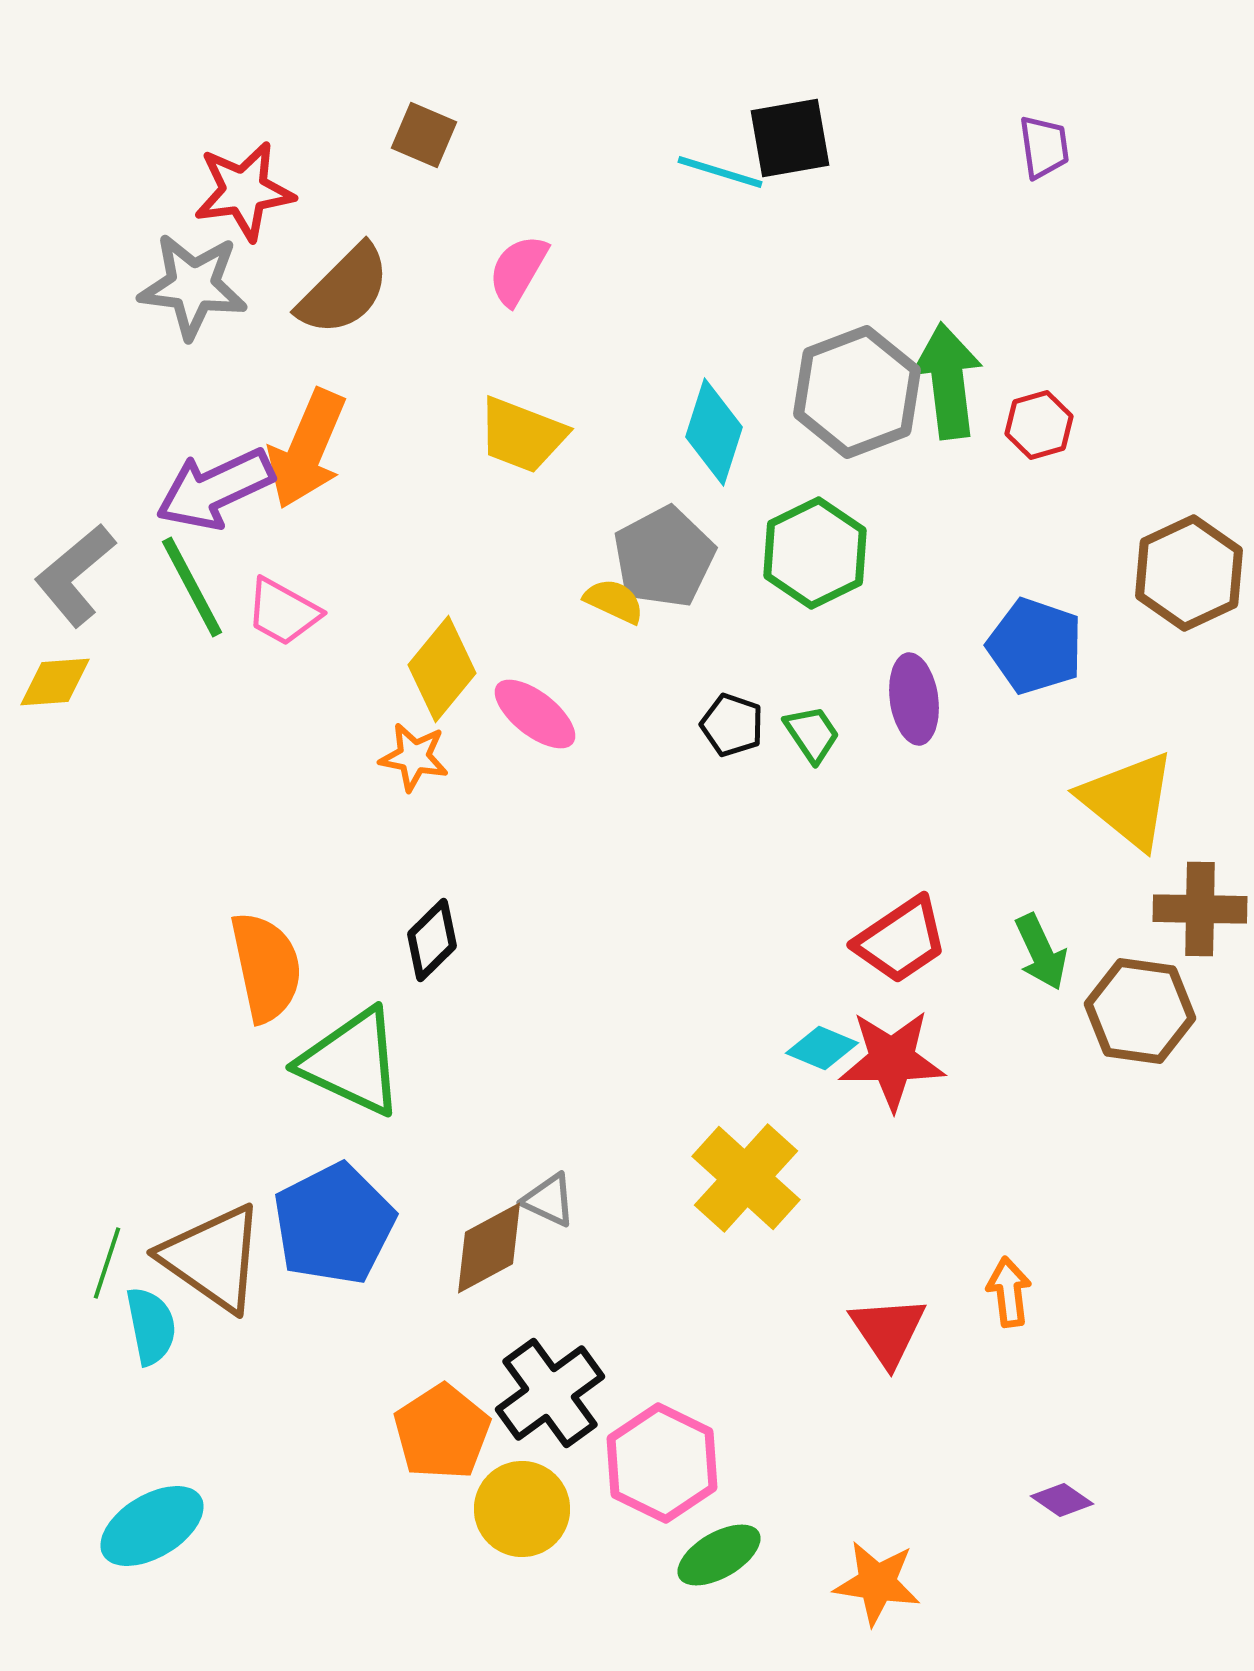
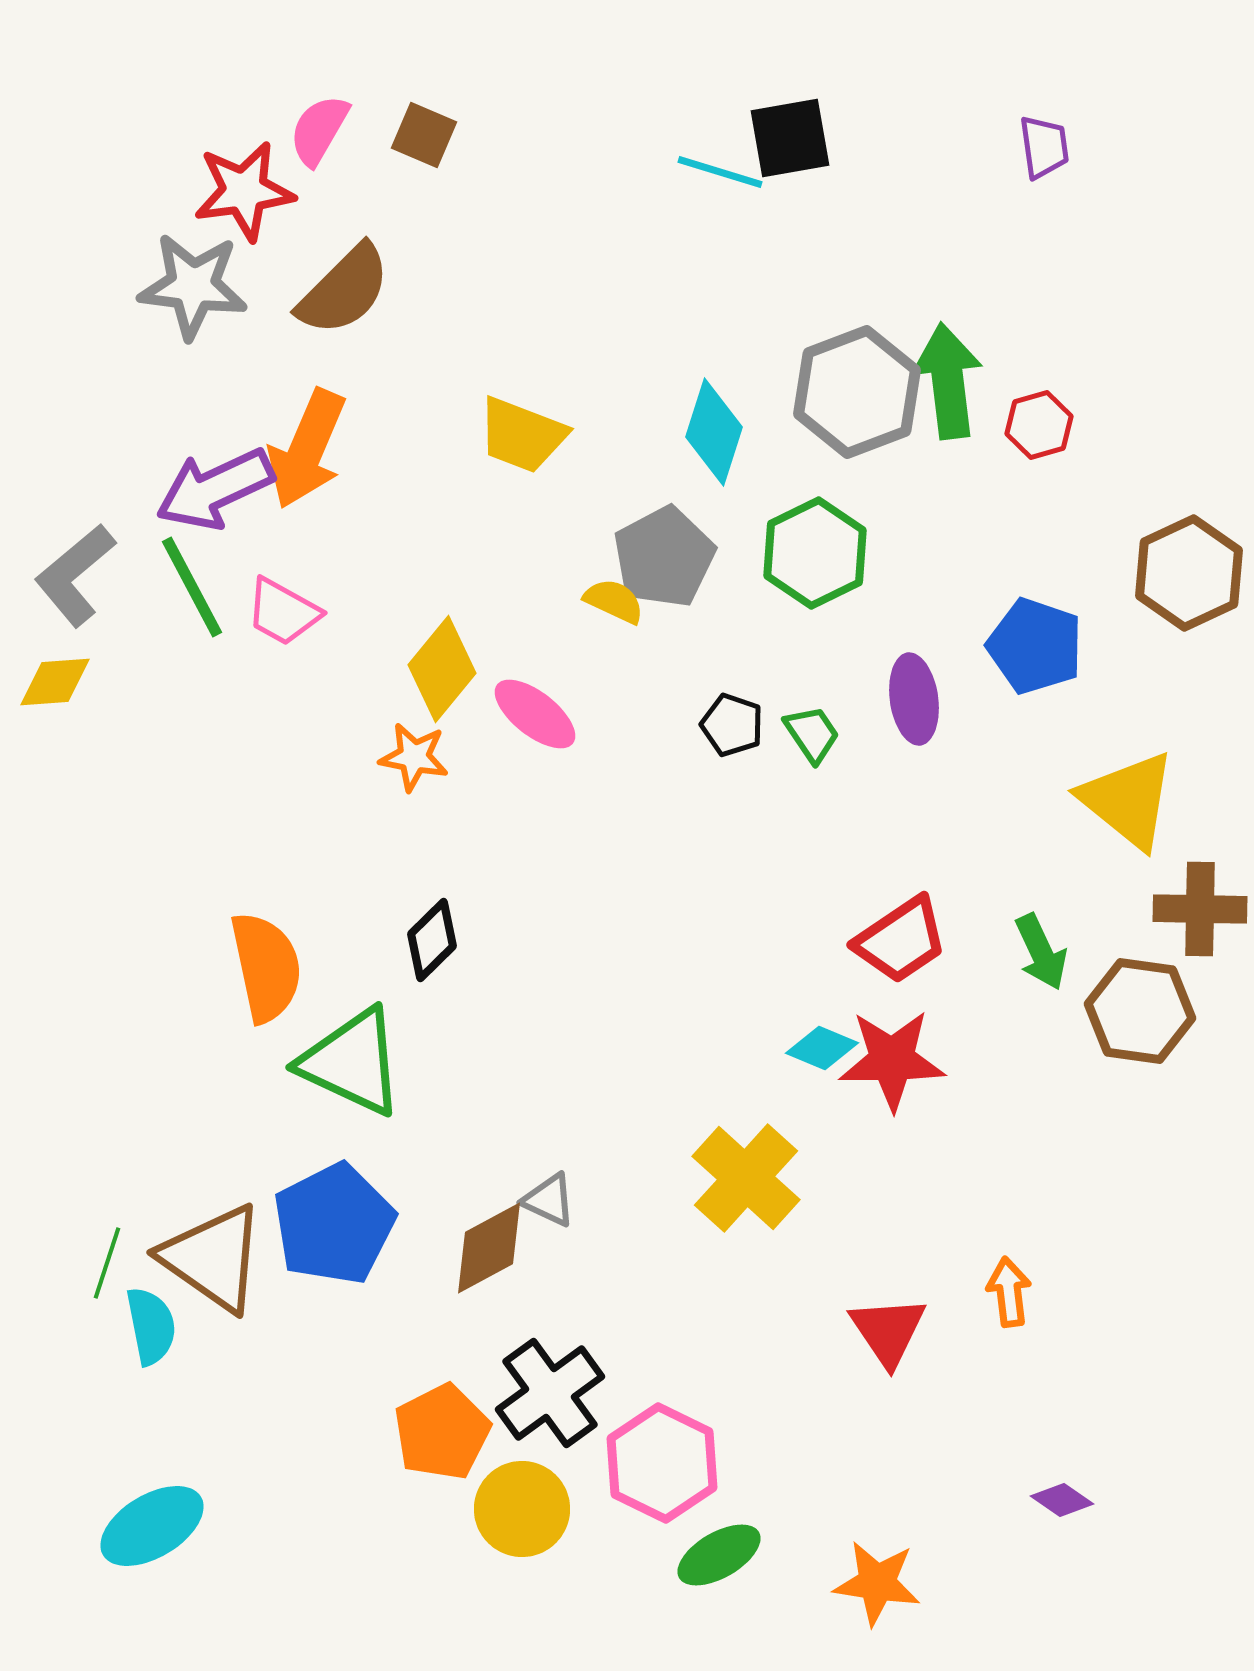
pink semicircle at (518, 270): moved 199 px left, 140 px up
orange pentagon at (442, 1432): rotated 6 degrees clockwise
